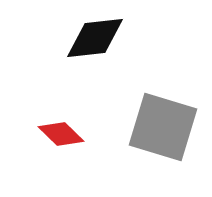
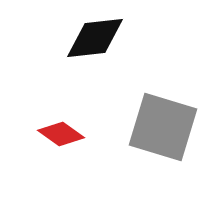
red diamond: rotated 9 degrees counterclockwise
